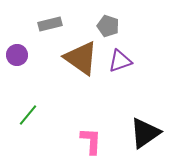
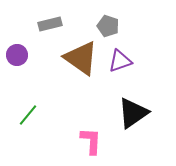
black triangle: moved 12 px left, 20 px up
